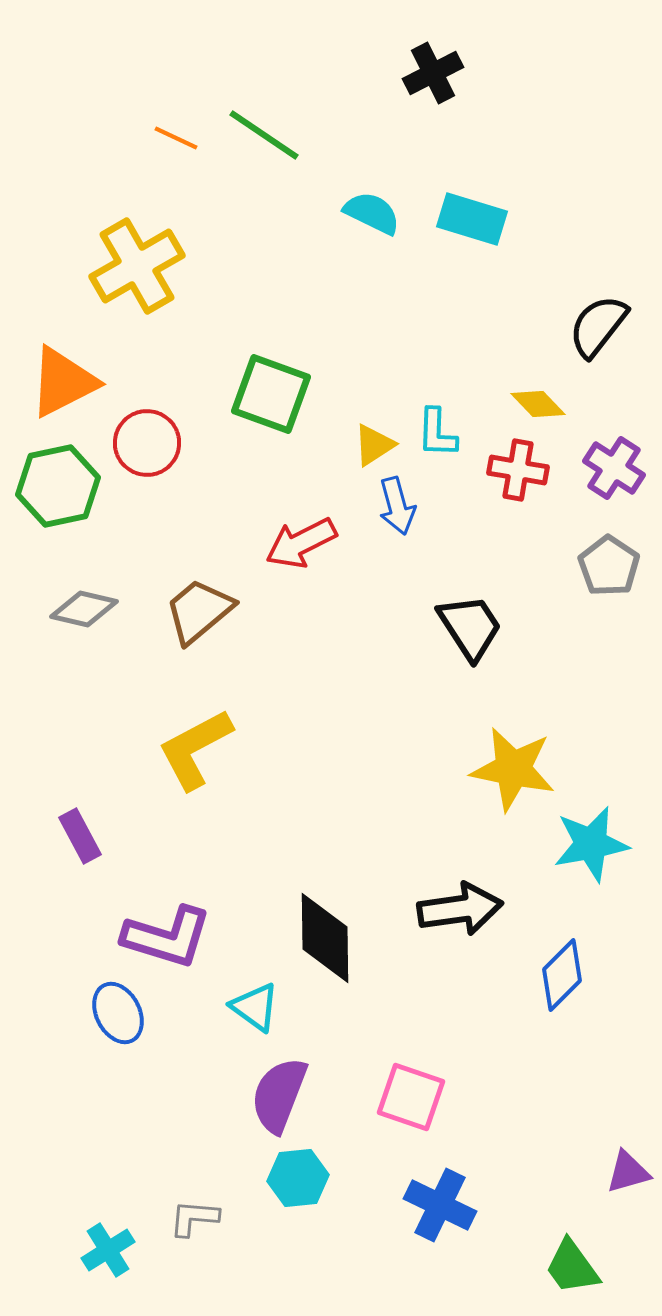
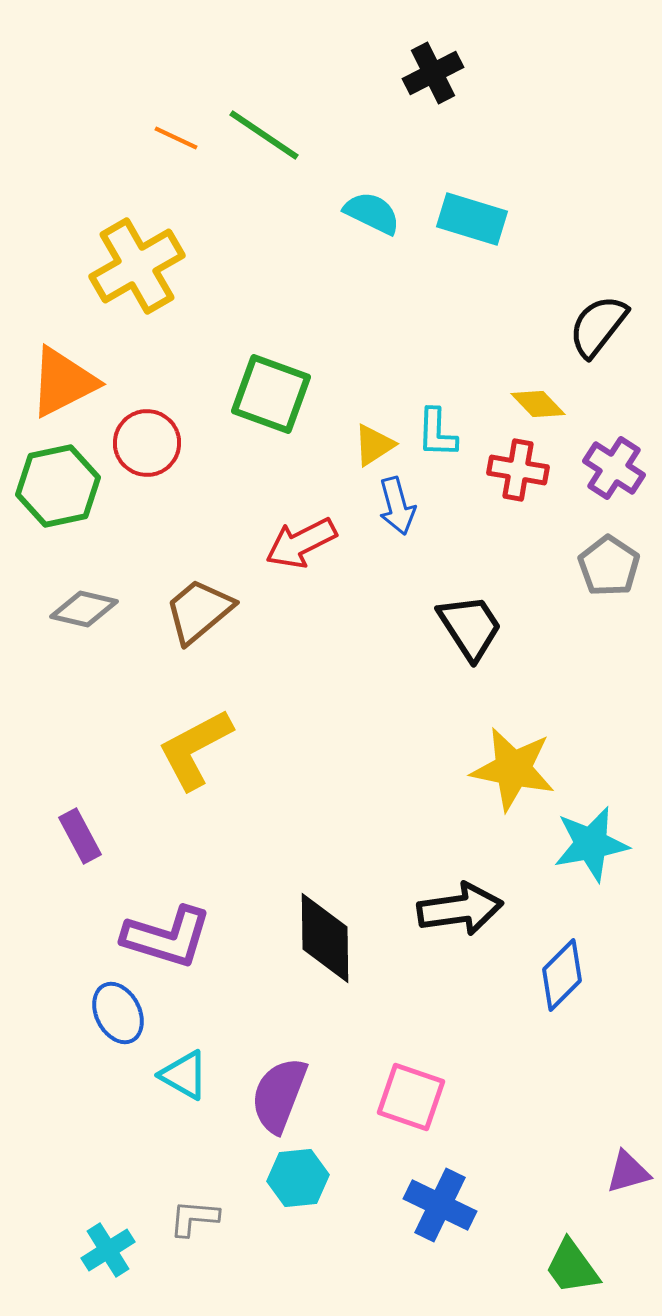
cyan triangle: moved 71 px left, 68 px down; rotated 6 degrees counterclockwise
